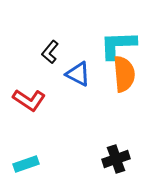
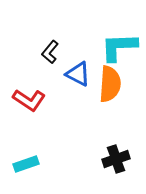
cyan L-shape: moved 1 px right, 2 px down
orange semicircle: moved 14 px left, 10 px down; rotated 9 degrees clockwise
